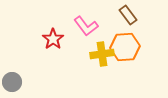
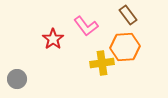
yellow cross: moved 9 px down
gray circle: moved 5 px right, 3 px up
